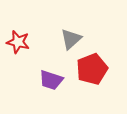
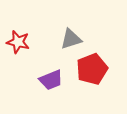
gray triangle: rotated 25 degrees clockwise
purple trapezoid: rotated 40 degrees counterclockwise
